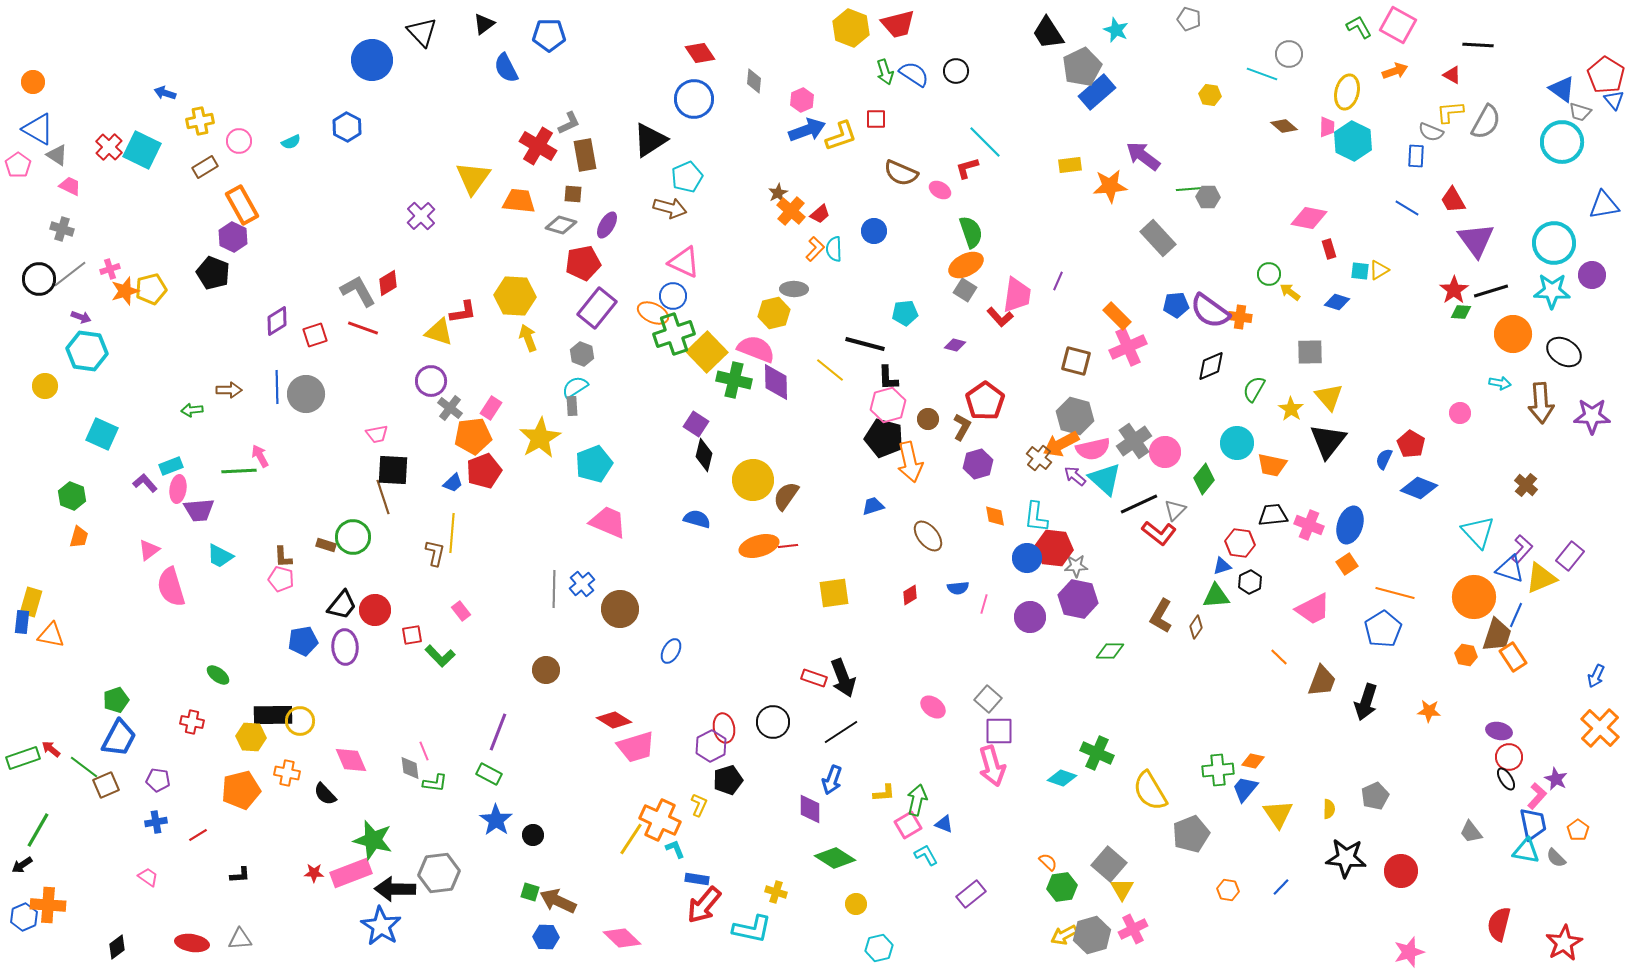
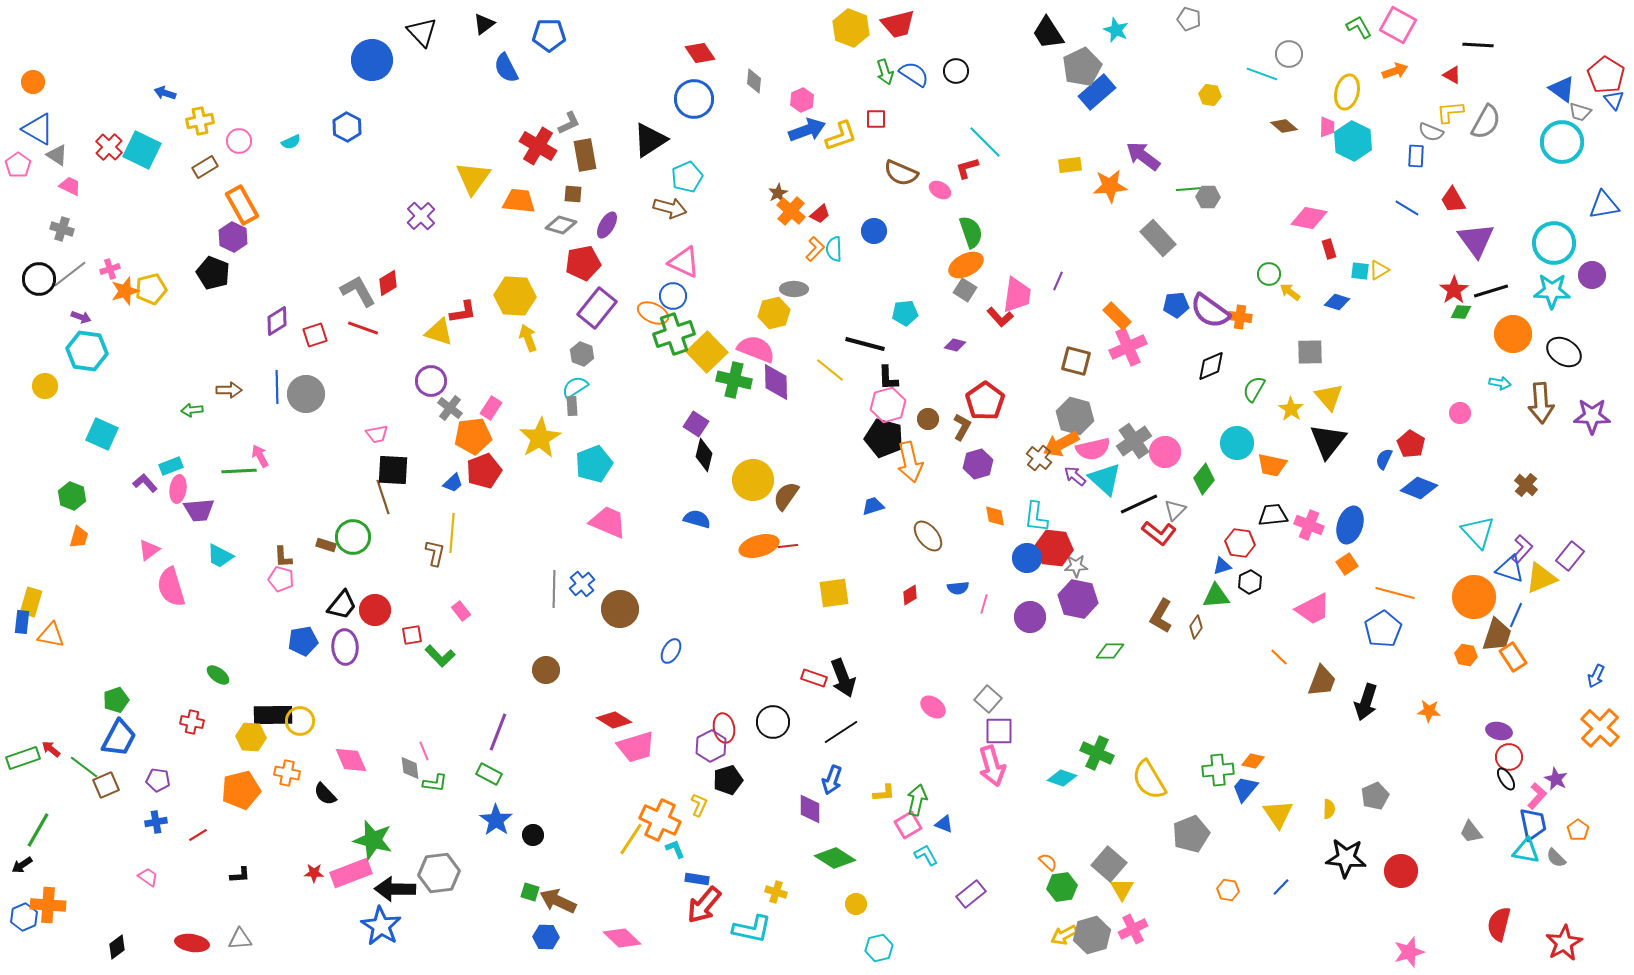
yellow semicircle at (1150, 791): moved 1 px left, 11 px up
